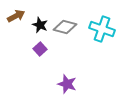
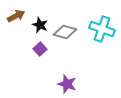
gray diamond: moved 5 px down
